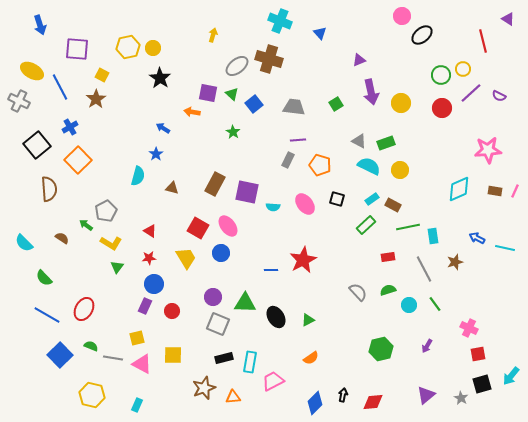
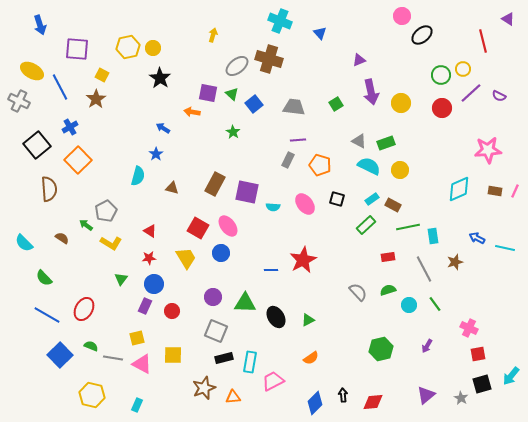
green triangle at (117, 267): moved 4 px right, 12 px down
gray square at (218, 324): moved 2 px left, 7 px down
black arrow at (343, 395): rotated 16 degrees counterclockwise
